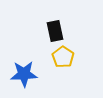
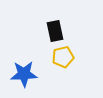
yellow pentagon: rotated 25 degrees clockwise
